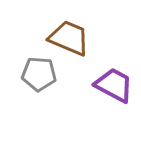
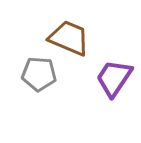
purple trapezoid: moved 7 px up; rotated 84 degrees counterclockwise
